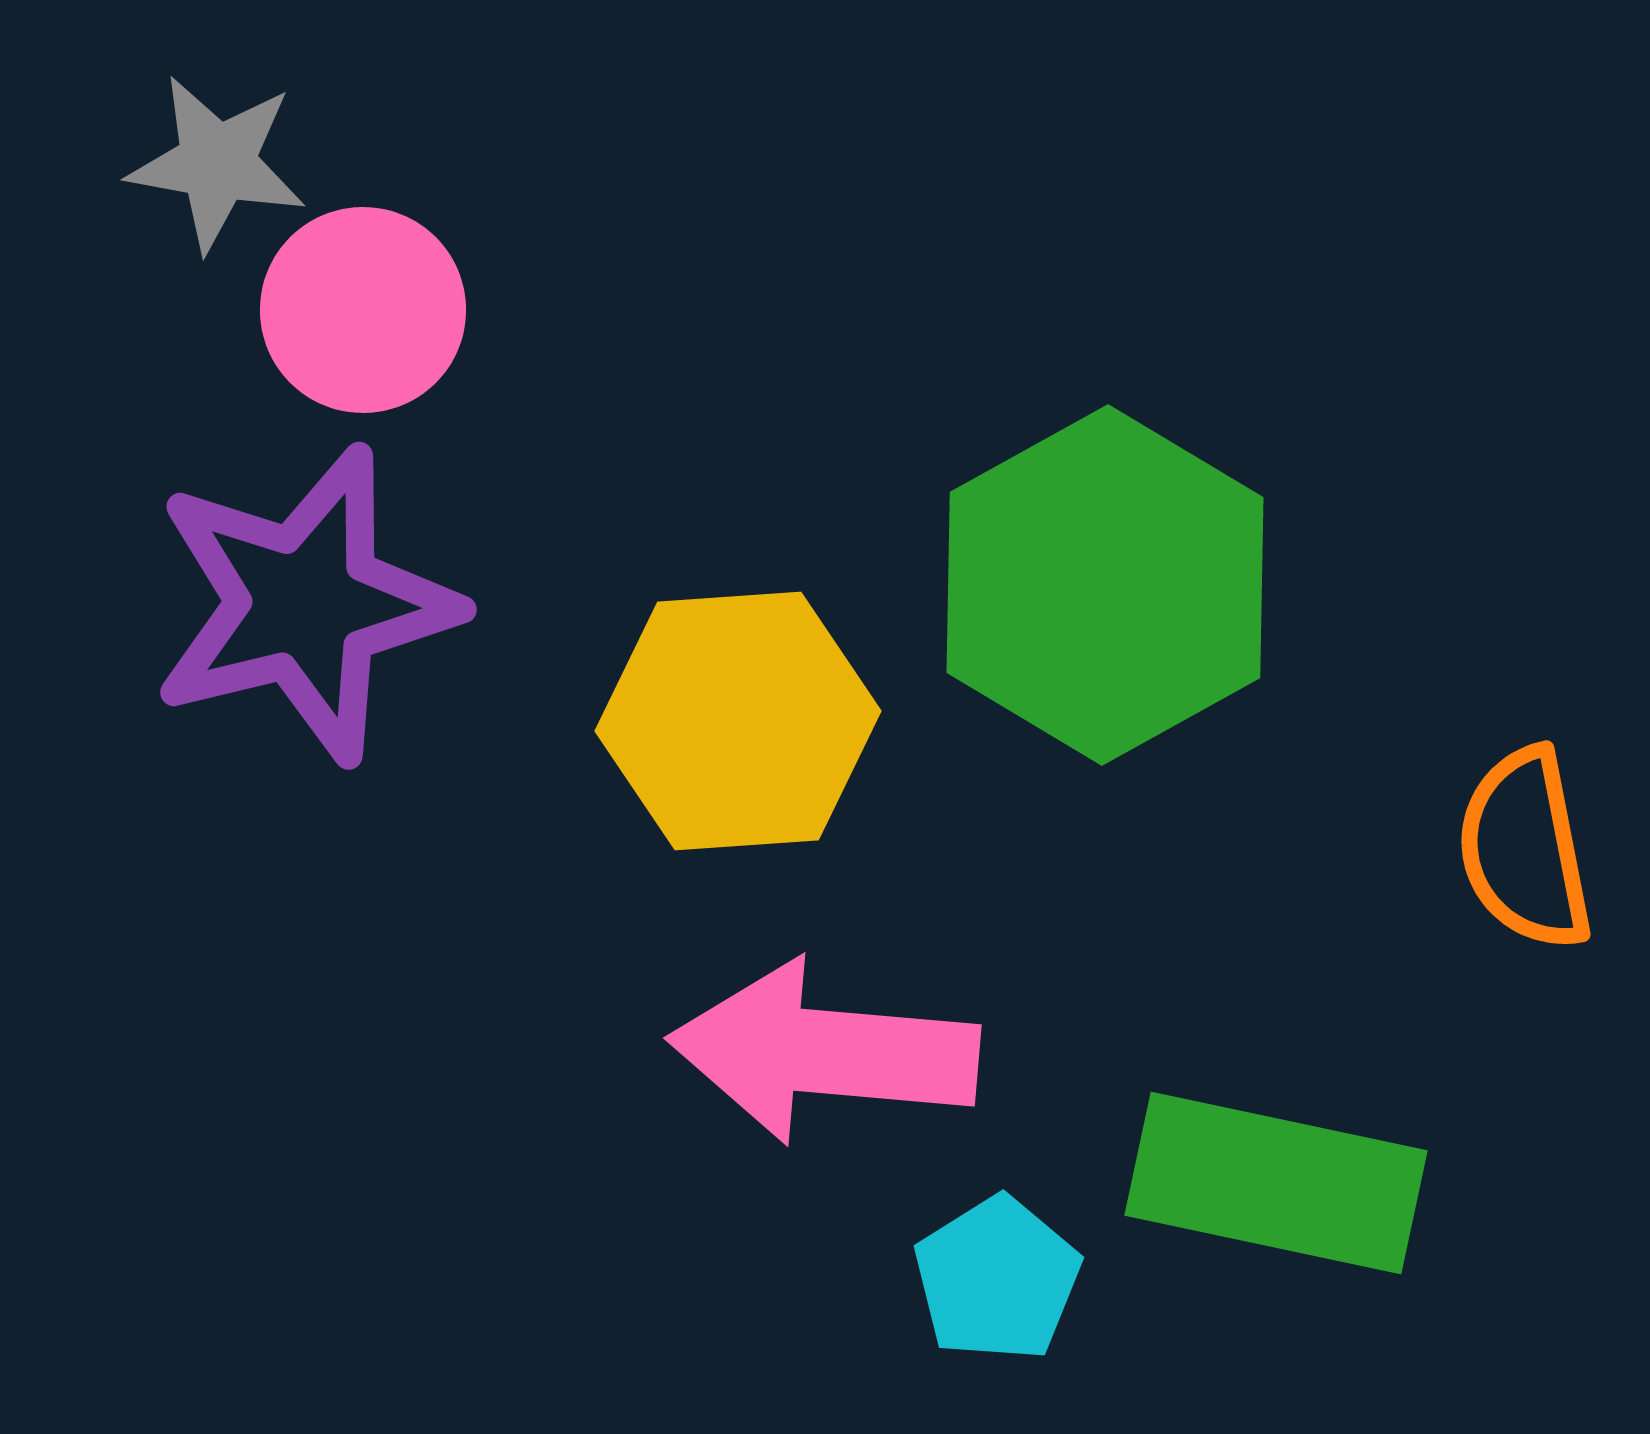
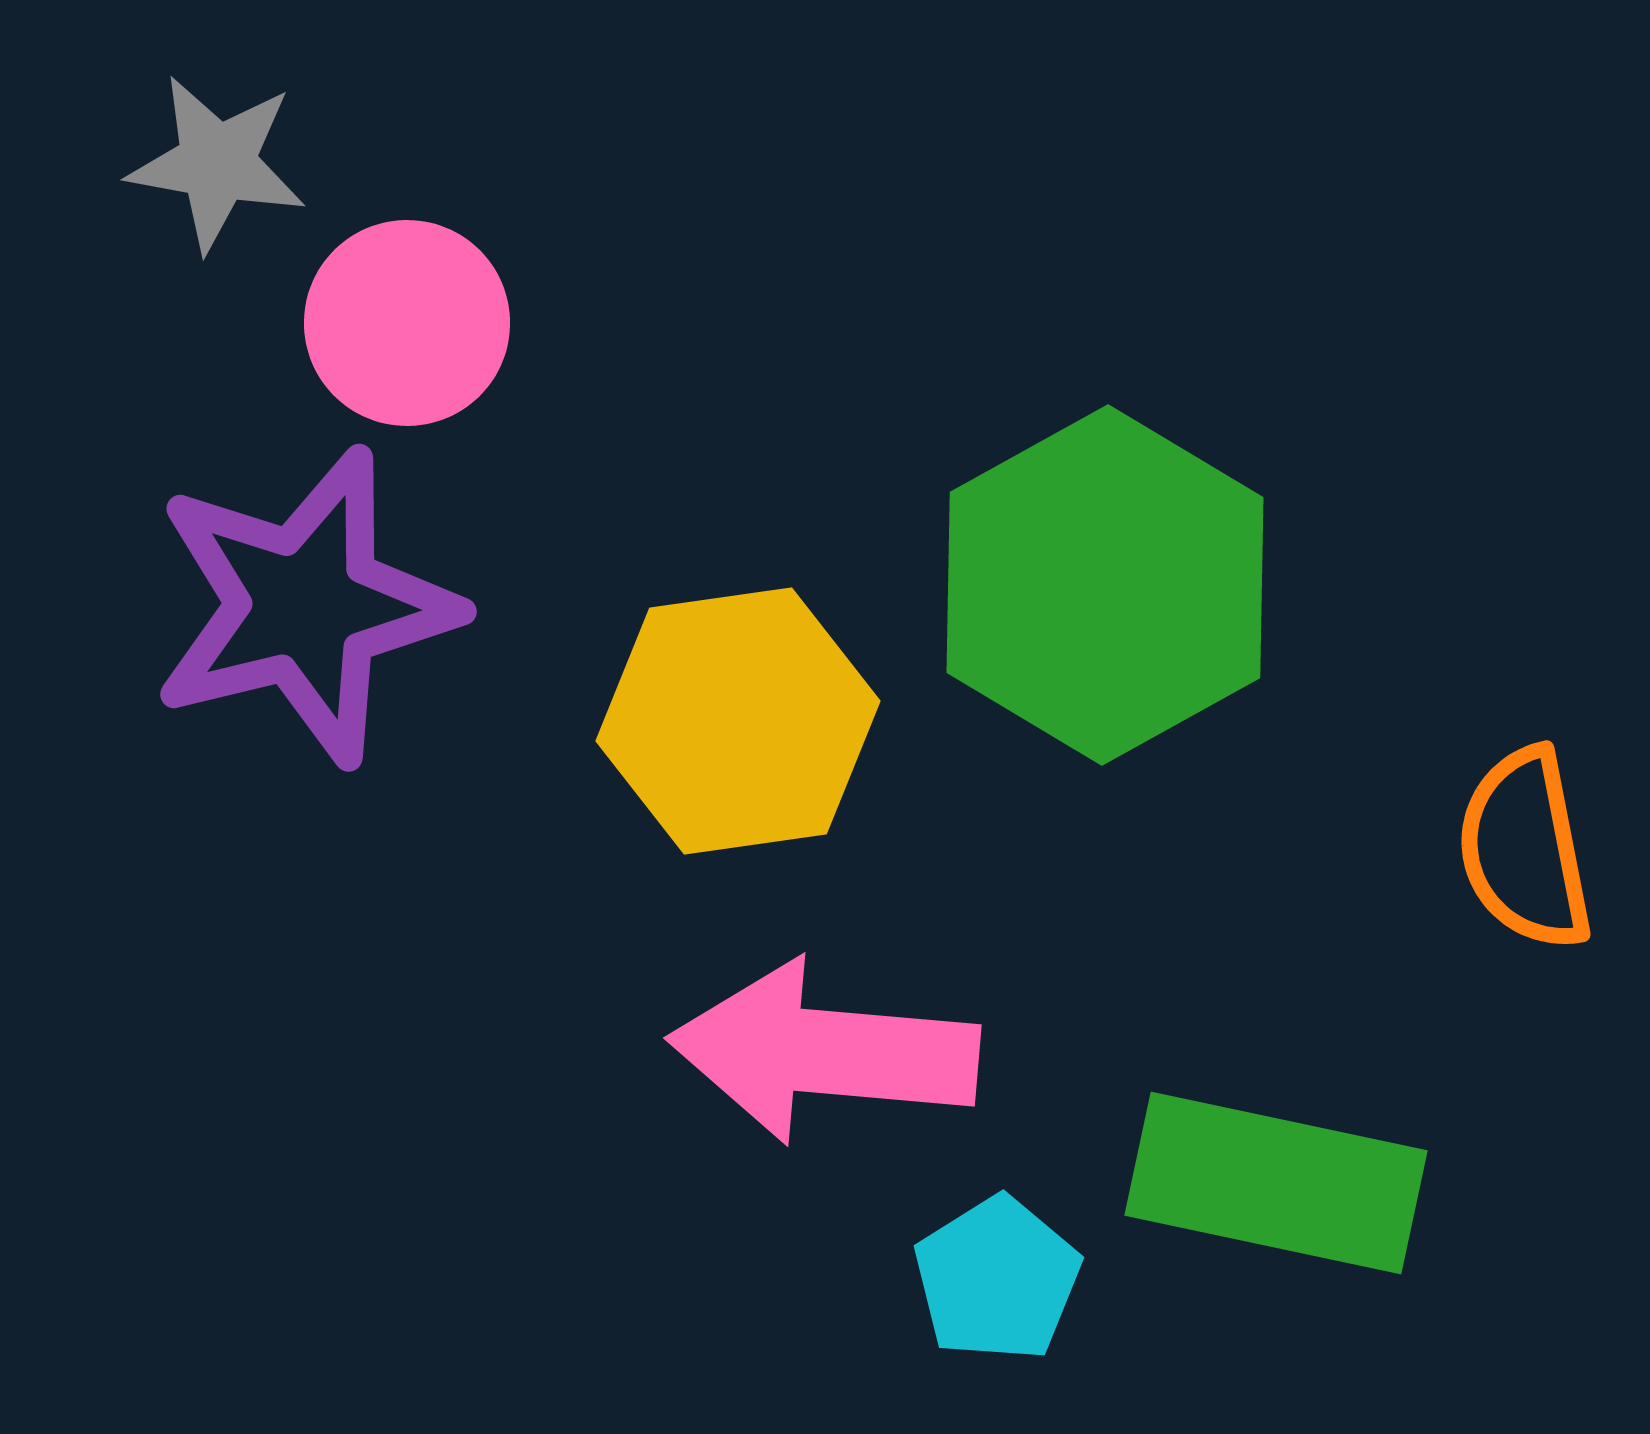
pink circle: moved 44 px right, 13 px down
purple star: moved 2 px down
yellow hexagon: rotated 4 degrees counterclockwise
